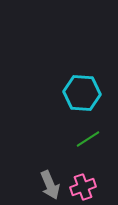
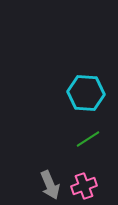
cyan hexagon: moved 4 px right
pink cross: moved 1 px right, 1 px up
